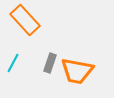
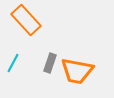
orange rectangle: moved 1 px right
